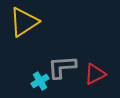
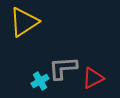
gray L-shape: moved 1 px right, 1 px down
red triangle: moved 2 px left, 4 px down
